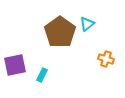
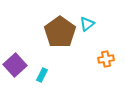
orange cross: rotated 28 degrees counterclockwise
purple square: rotated 30 degrees counterclockwise
